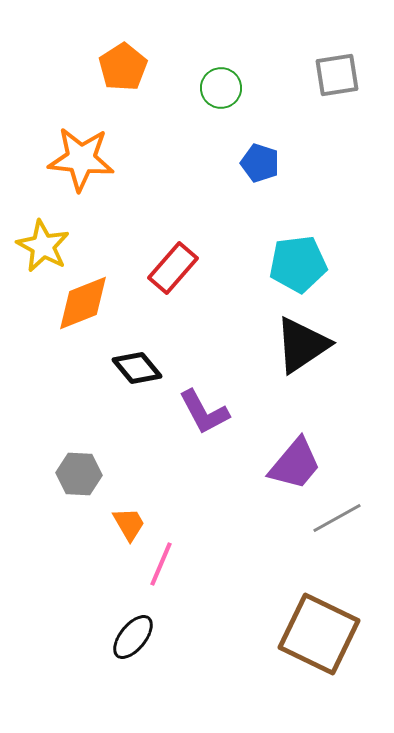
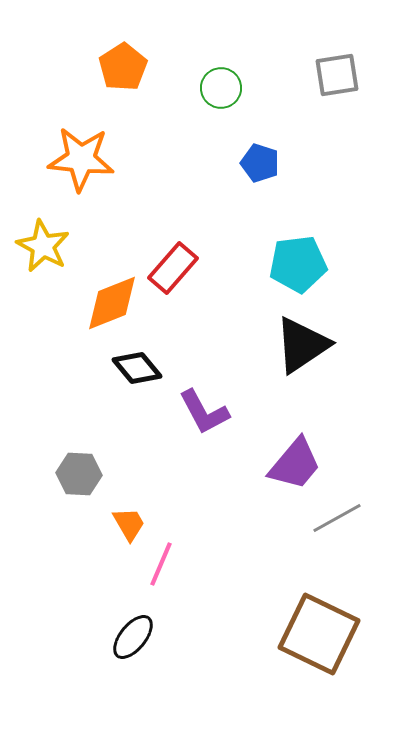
orange diamond: moved 29 px right
